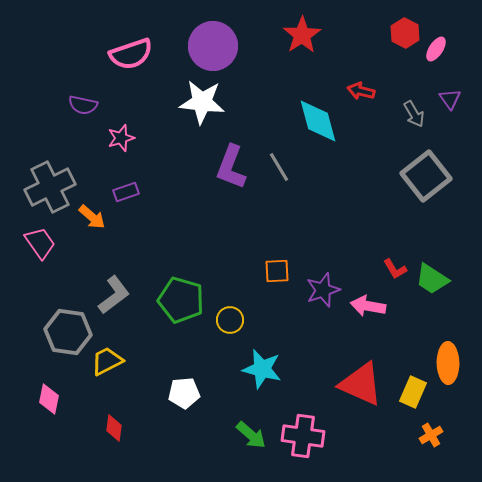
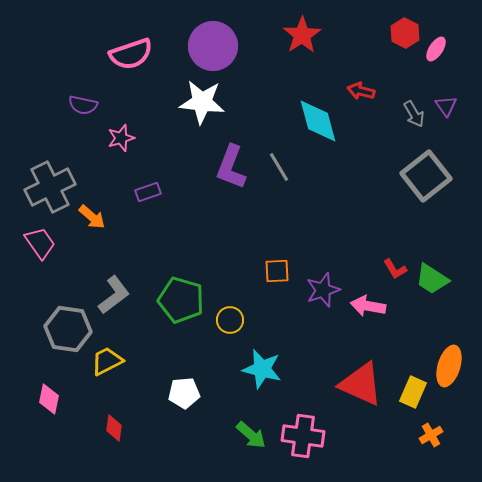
purple triangle: moved 4 px left, 7 px down
purple rectangle: moved 22 px right
gray hexagon: moved 3 px up
orange ellipse: moved 1 px right, 3 px down; rotated 18 degrees clockwise
